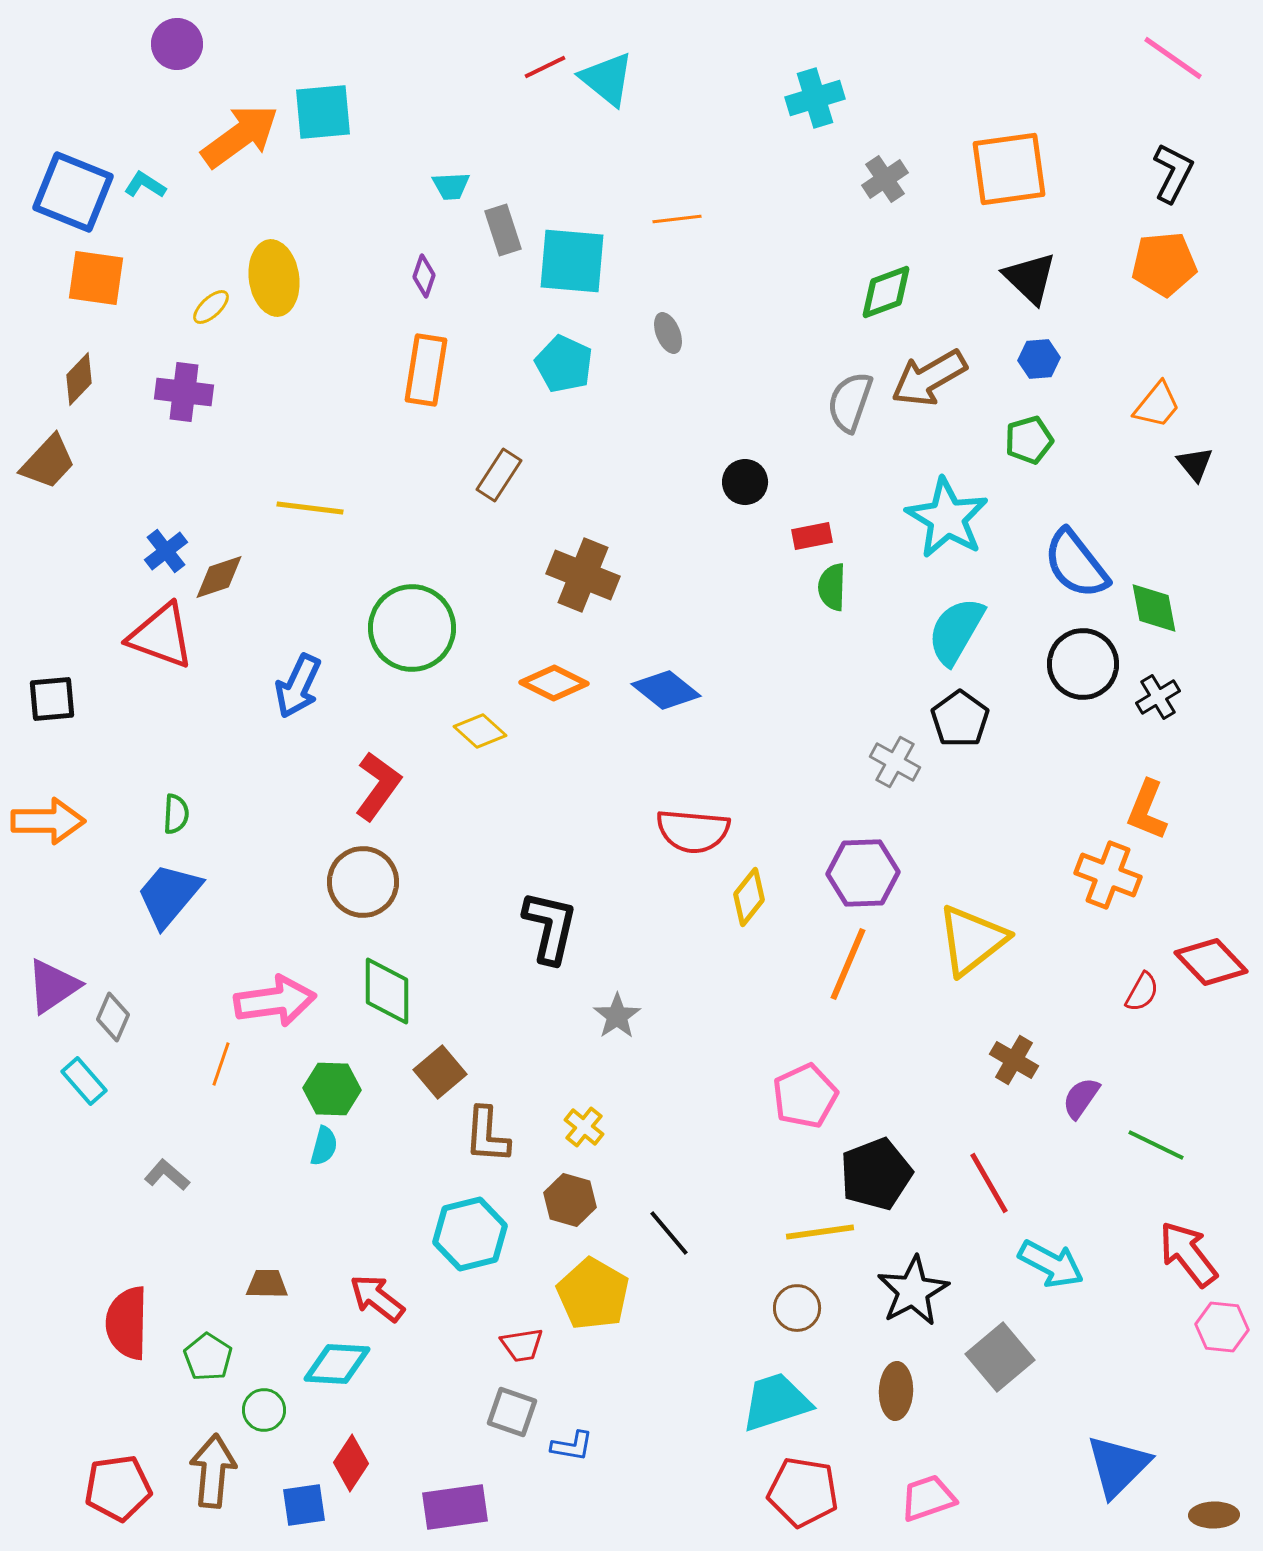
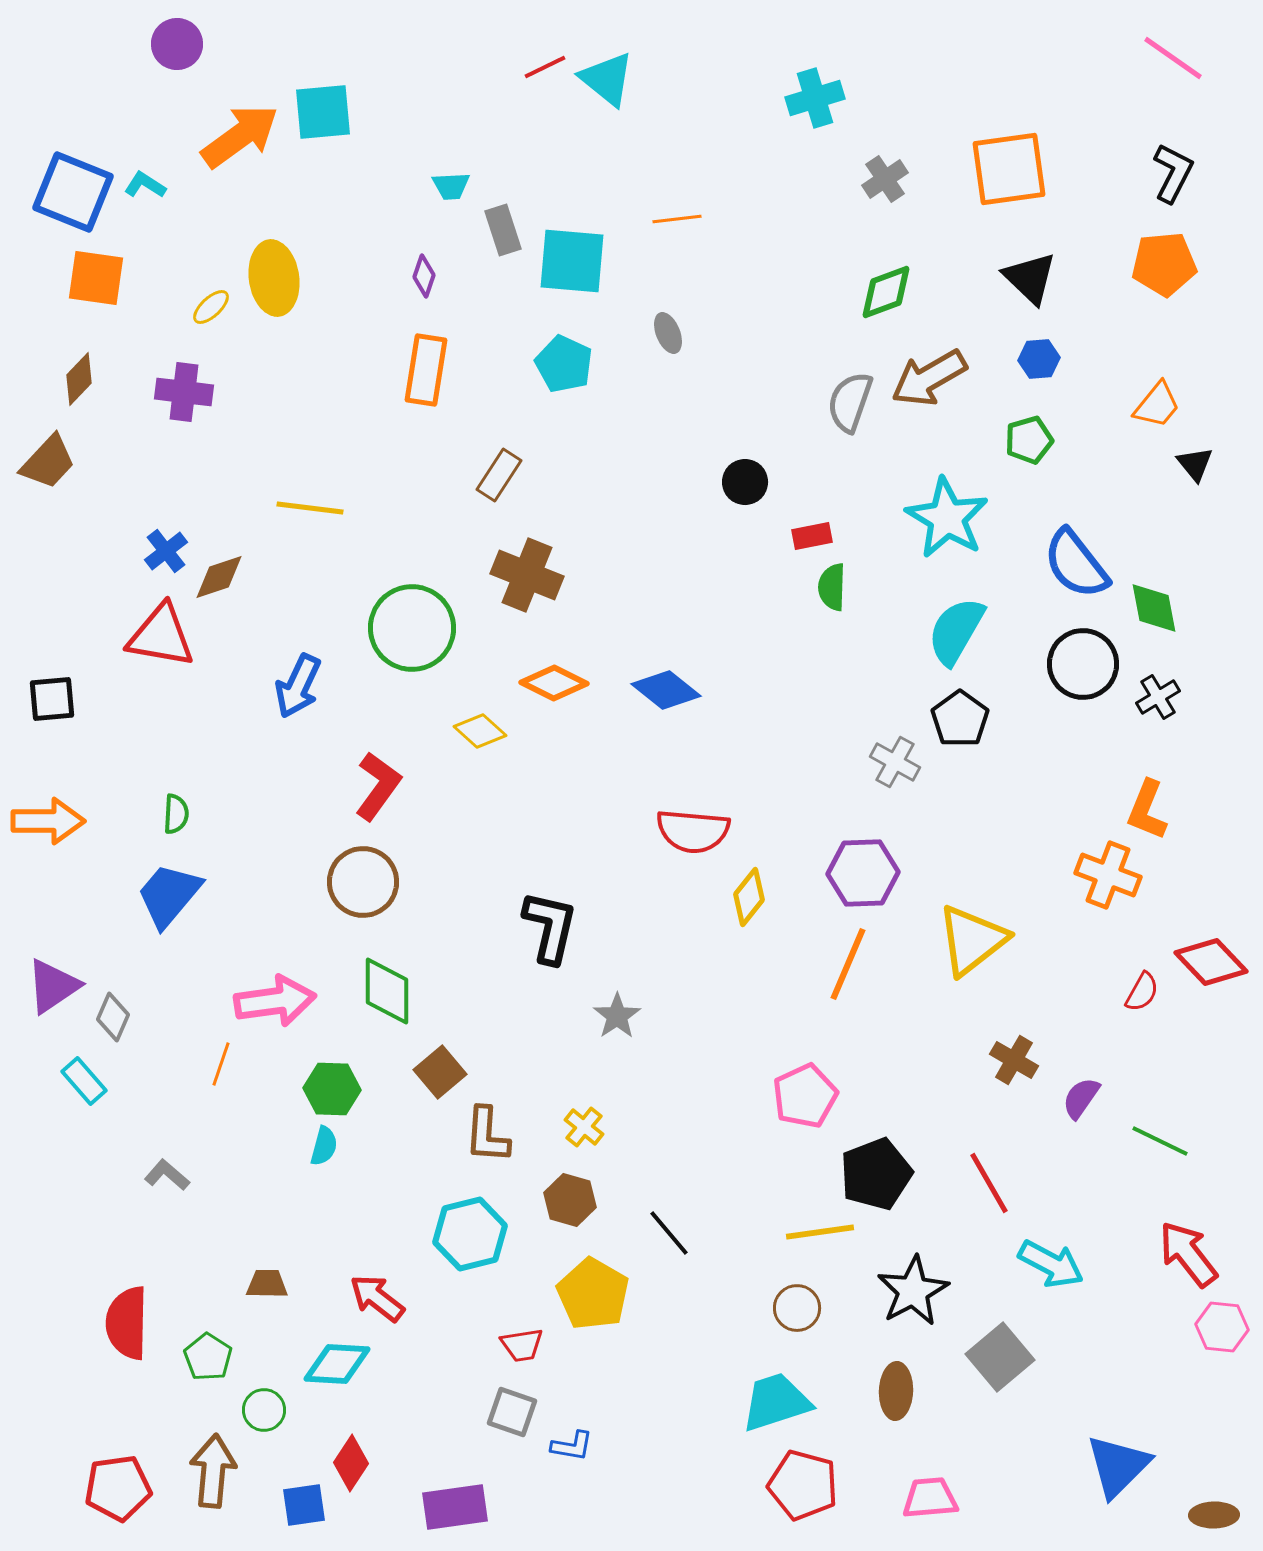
brown cross at (583, 575): moved 56 px left
red triangle at (161, 636): rotated 10 degrees counterclockwise
green line at (1156, 1145): moved 4 px right, 4 px up
red pentagon at (803, 1492): moved 7 px up; rotated 6 degrees clockwise
pink trapezoid at (928, 1498): moved 2 px right; rotated 14 degrees clockwise
